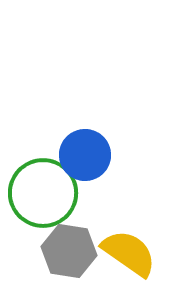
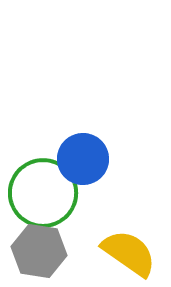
blue circle: moved 2 px left, 4 px down
gray hexagon: moved 30 px left
